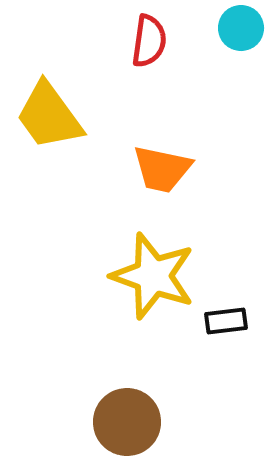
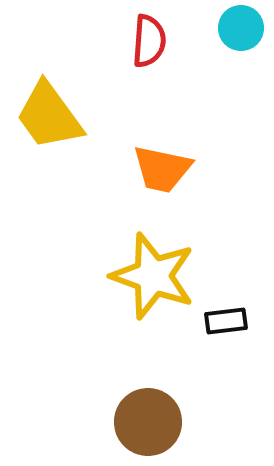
red semicircle: rotated 4 degrees counterclockwise
brown circle: moved 21 px right
